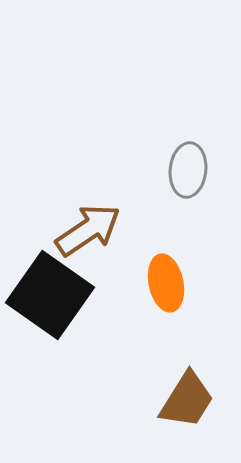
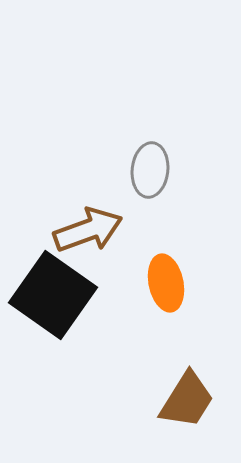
gray ellipse: moved 38 px left
brown arrow: rotated 14 degrees clockwise
black square: moved 3 px right
